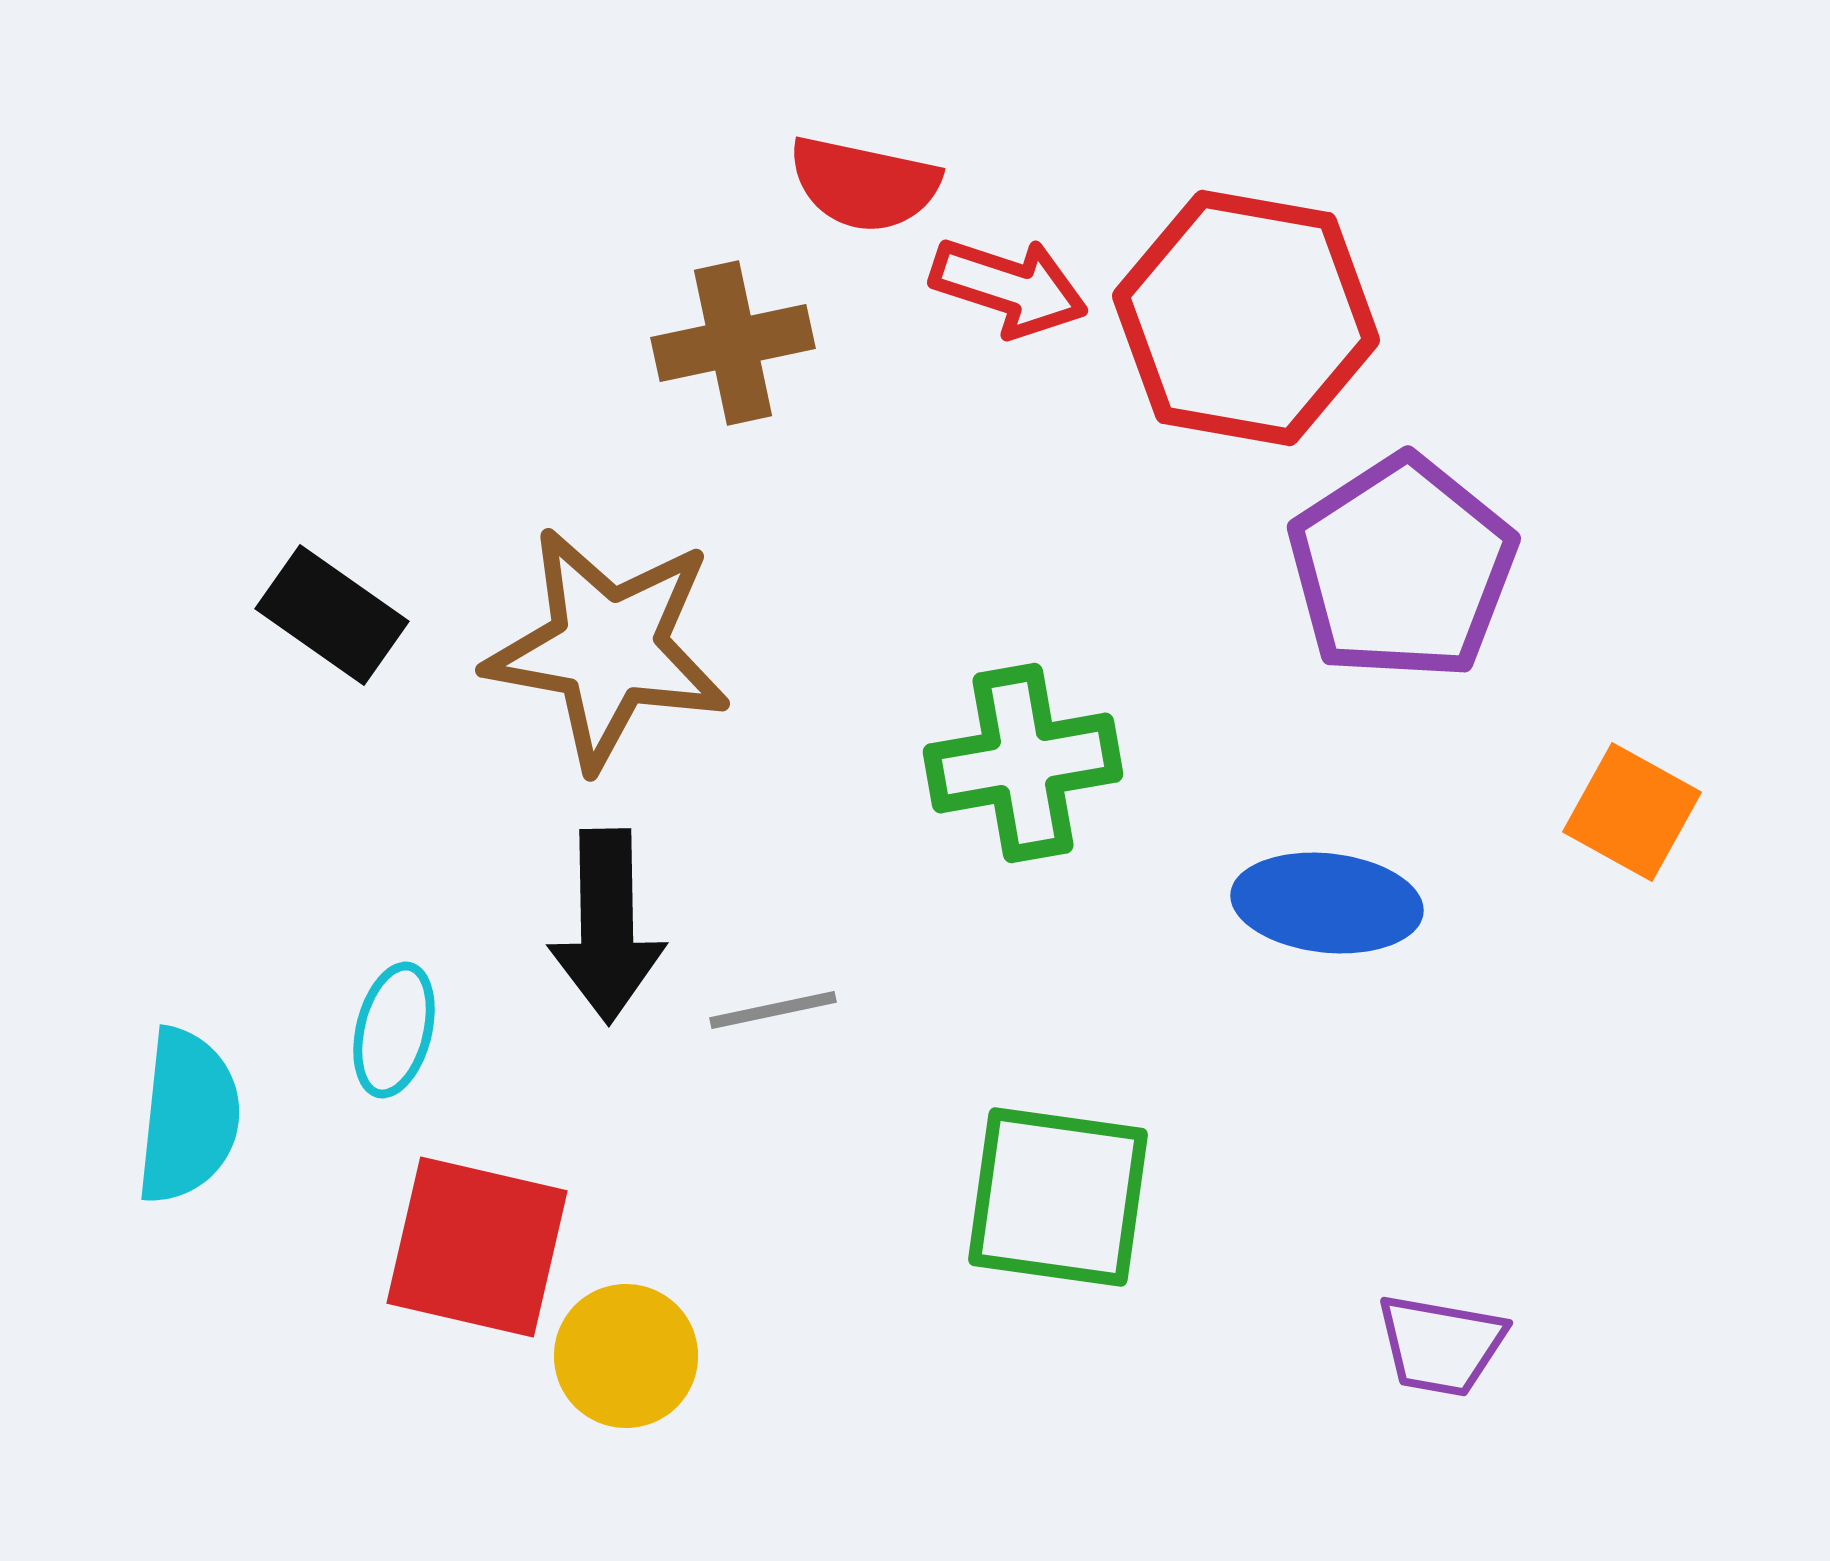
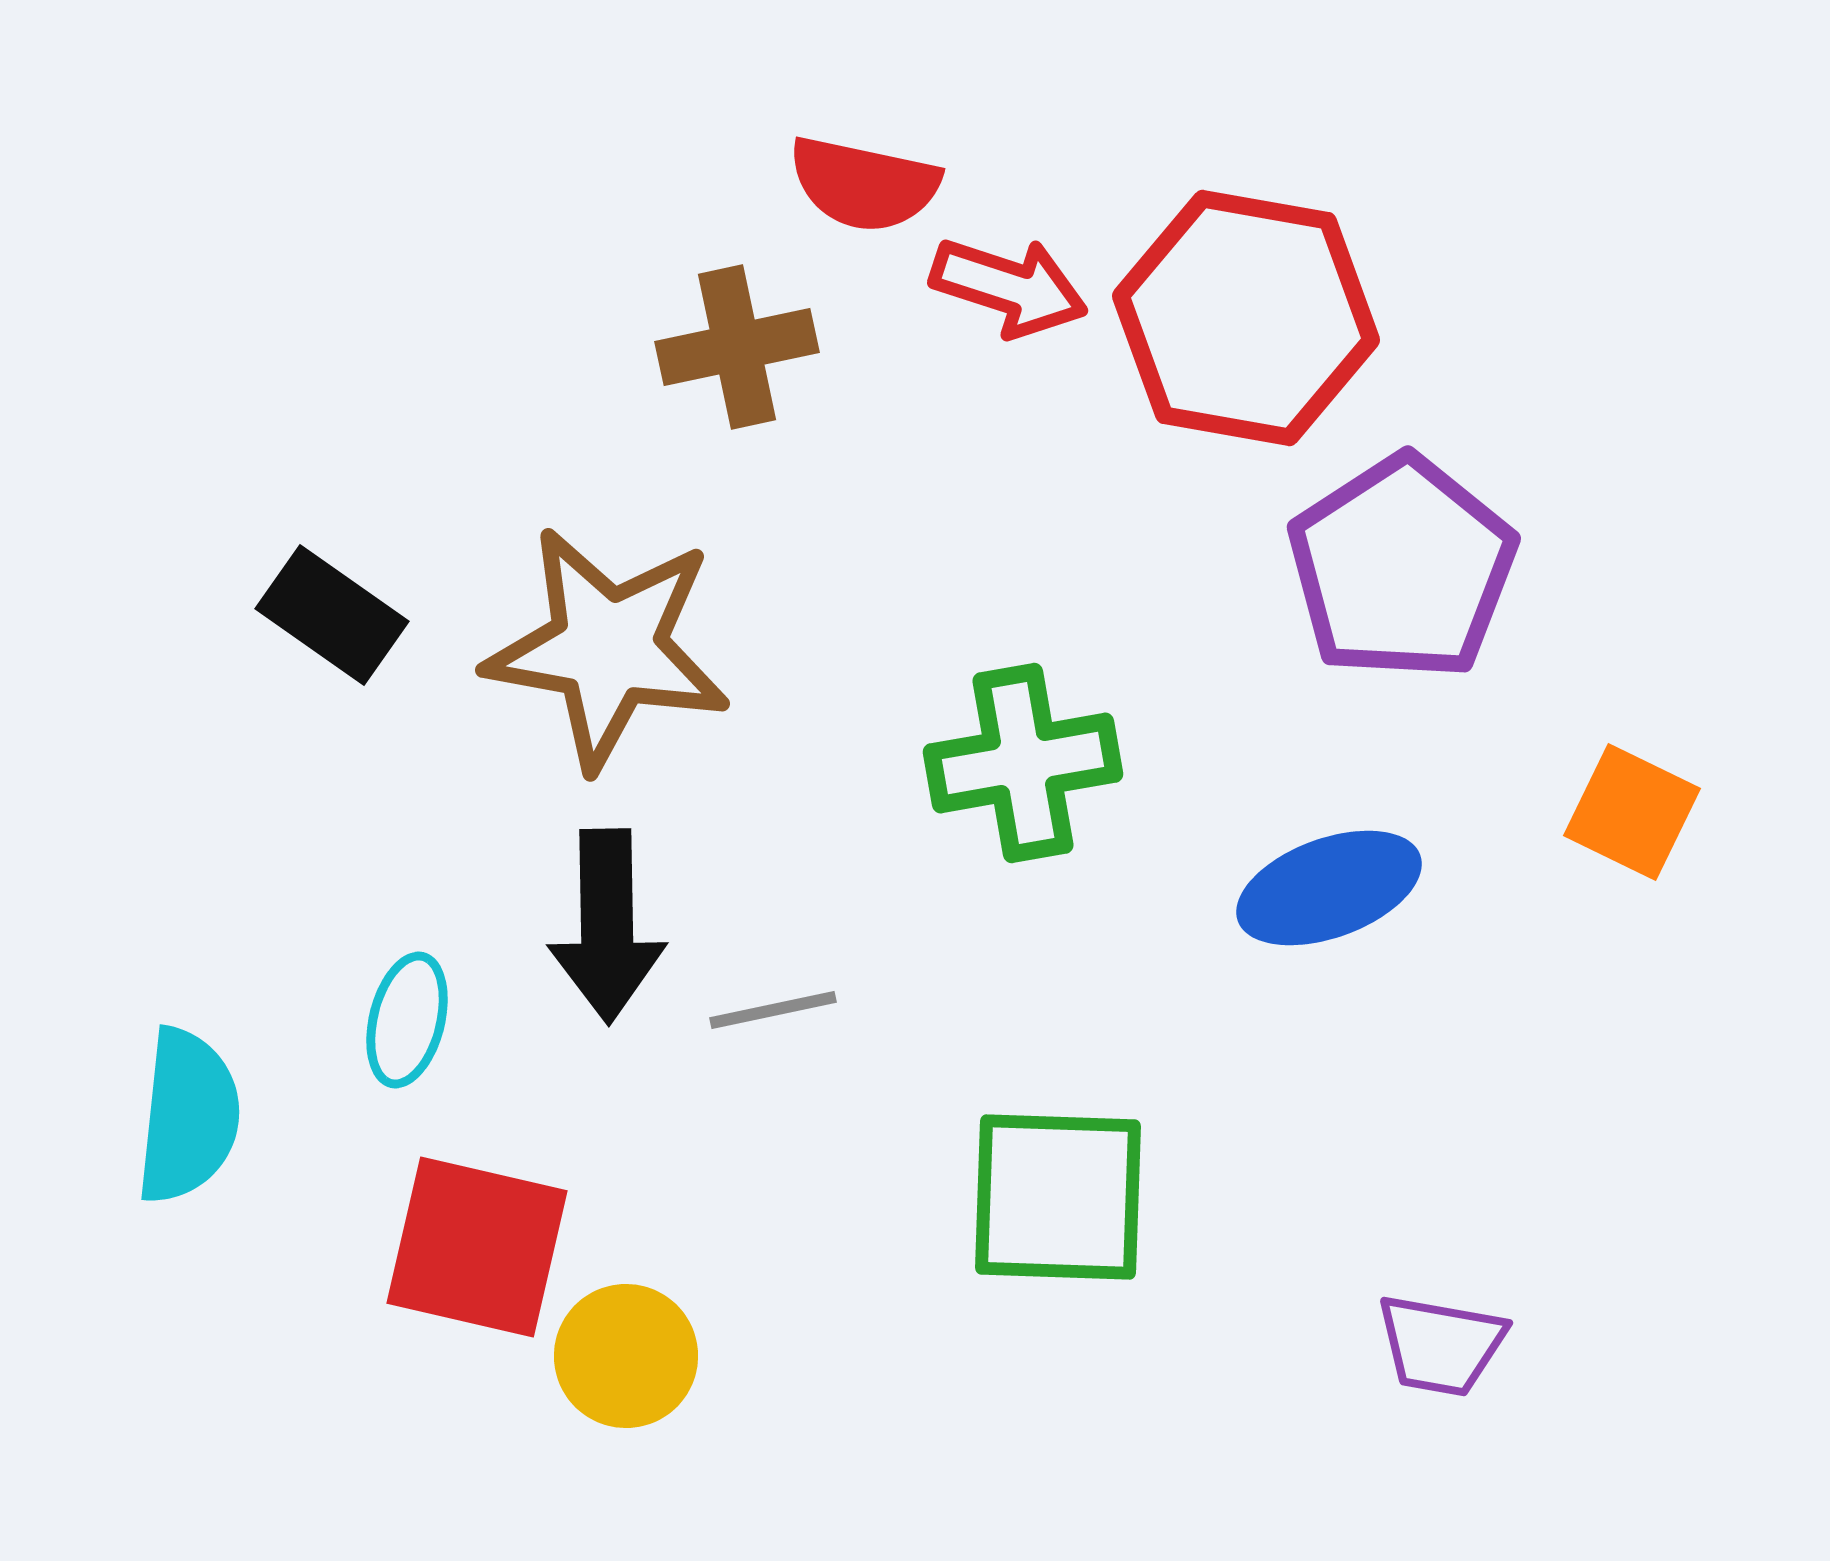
brown cross: moved 4 px right, 4 px down
orange square: rotated 3 degrees counterclockwise
blue ellipse: moved 2 px right, 15 px up; rotated 26 degrees counterclockwise
cyan ellipse: moved 13 px right, 10 px up
green square: rotated 6 degrees counterclockwise
